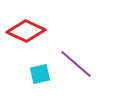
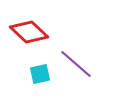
red diamond: moved 3 px right, 1 px down; rotated 18 degrees clockwise
